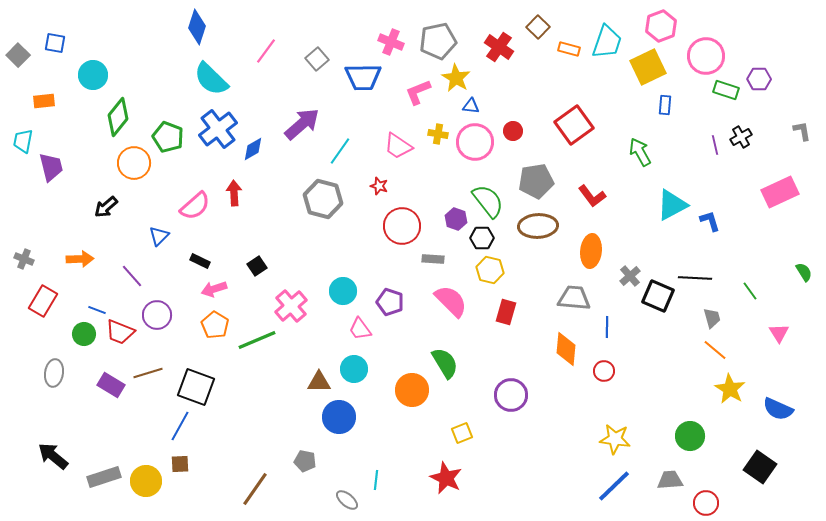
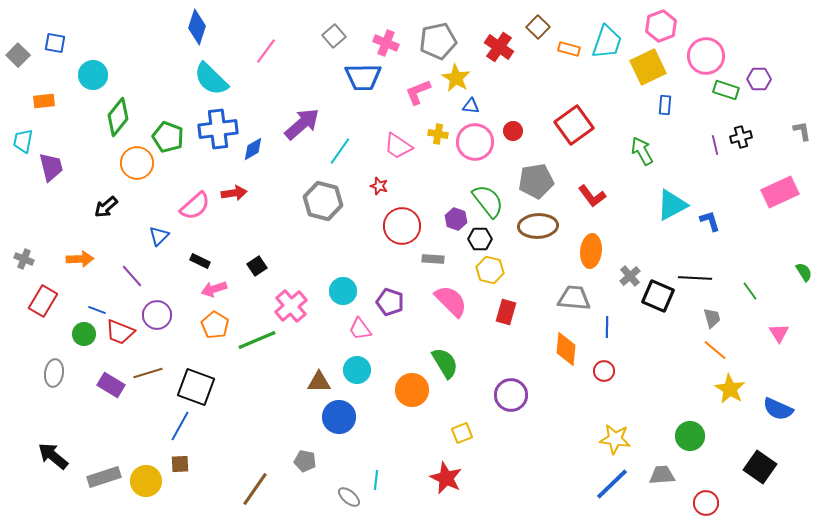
pink cross at (391, 42): moved 5 px left, 1 px down
gray square at (317, 59): moved 17 px right, 23 px up
blue cross at (218, 129): rotated 30 degrees clockwise
black cross at (741, 137): rotated 15 degrees clockwise
green arrow at (640, 152): moved 2 px right, 1 px up
orange circle at (134, 163): moved 3 px right
red arrow at (234, 193): rotated 85 degrees clockwise
gray hexagon at (323, 199): moved 2 px down
black hexagon at (482, 238): moved 2 px left, 1 px down
cyan circle at (354, 369): moved 3 px right, 1 px down
gray trapezoid at (670, 480): moved 8 px left, 5 px up
blue line at (614, 486): moved 2 px left, 2 px up
gray ellipse at (347, 500): moved 2 px right, 3 px up
